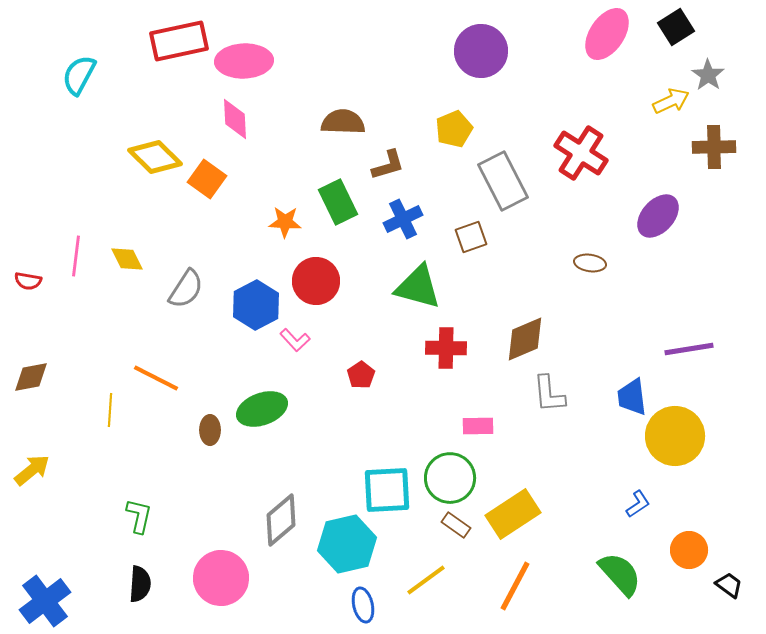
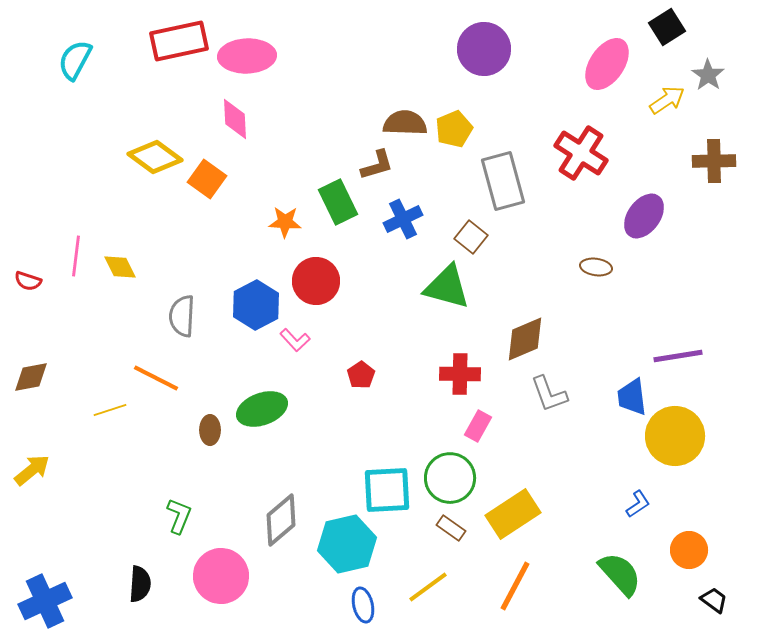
black square at (676, 27): moved 9 px left
pink ellipse at (607, 34): moved 30 px down
purple circle at (481, 51): moved 3 px right, 2 px up
pink ellipse at (244, 61): moved 3 px right, 5 px up
cyan semicircle at (79, 75): moved 4 px left, 15 px up
yellow arrow at (671, 101): moved 4 px left, 1 px up; rotated 9 degrees counterclockwise
brown semicircle at (343, 122): moved 62 px right, 1 px down
brown cross at (714, 147): moved 14 px down
yellow diamond at (155, 157): rotated 8 degrees counterclockwise
brown L-shape at (388, 165): moved 11 px left
gray rectangle at (503, 181): rotated 12 degrees clockwise
purple ellipse at (658, 216): moved 14 px left; rotated 6 degrees counterclockwise
brown square at (471, 237): rotated 32 degrees counterclockwise
yellow diamond at (127, 259): moved 7 px left, 8 px down
brown ellipse at (590, 263): moved 6 px right, 4 px down
red semicircle at (28, 281): rotated 8 degrees clockwise
green triangle at (418, 287): moved 29 px right
gray semicircle at (186, 289): moved 4 px left, 27 px down; rotated 150 degrees clockwise
red cross at (446, 348): moved 14 px right, 26 px down
purple line at (689, 349): moved 11 px left, 7 px down
gray L-shape at (549, 394): rotated 15 degrees counterclockwise
yellow line at (110, 410): rotated 68 degrees clockwise
pink rectangle at (478, 426): rotated 60 degrees counterclockwise
green L-shape at (139, 516): moved 40 px right; rotated 9 degrees clockwise
brown rectangle at (456, 525): moved 5 px left, 3 px down
pink circle at (221, 578): moved 2 px up
yellow line at (426, 580): moved 2 px right, 7 px down
black trapezoid at (729, 585): moved 15 px left, 15 px down
blue cross at (45, 601): rotated 12 degrees clockwise
